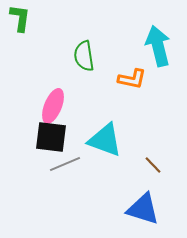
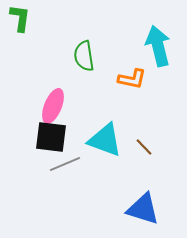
brown line: moved 9 px left, 18 px up
